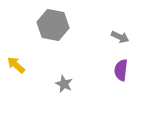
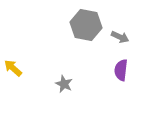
gray hexagon: moved 33 px right
yellow arrow: moved 3 px left, 3 px down
